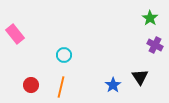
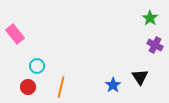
cyan circle: moved 27 px left, 11 px down
red circle: moved 3 px left, 2 px down
